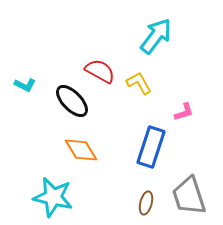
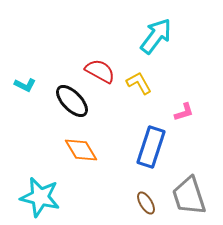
cyan star: moved 13 px left
brown ellipse: rotated 45 degrees counterclockwise
